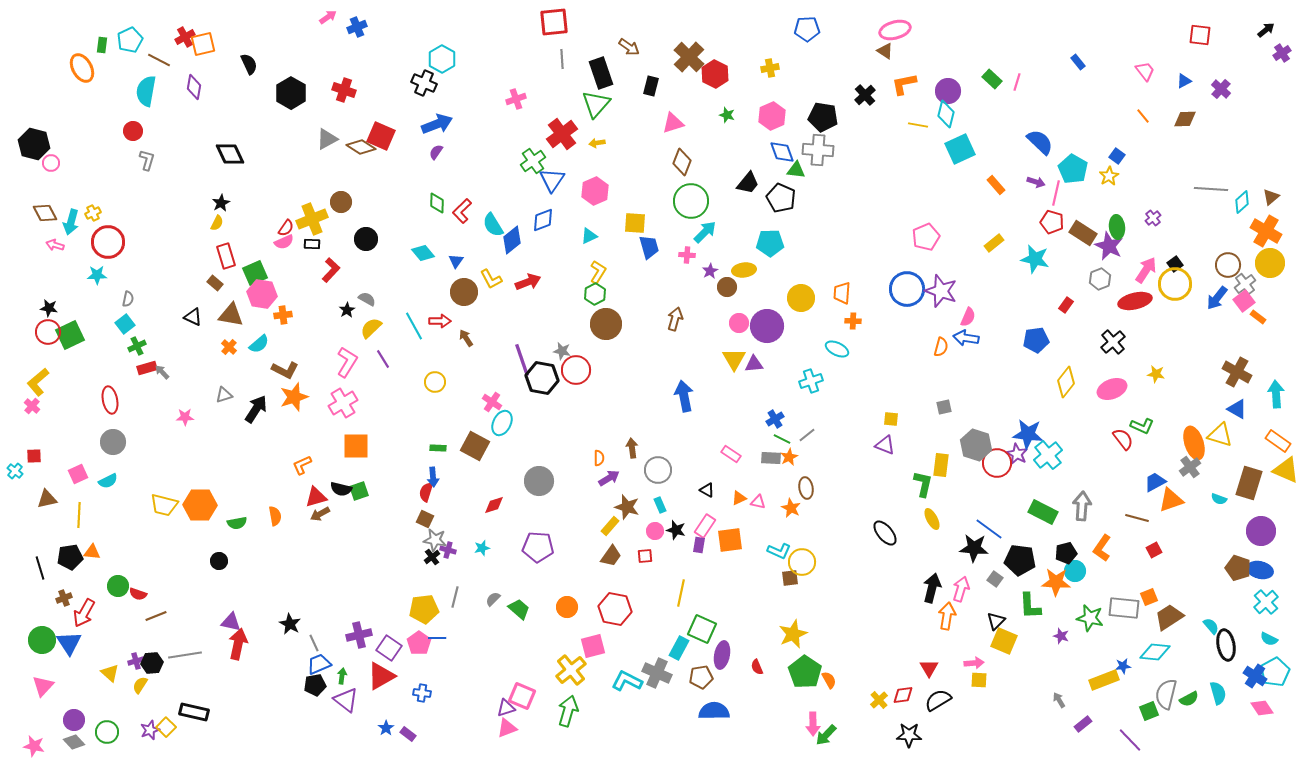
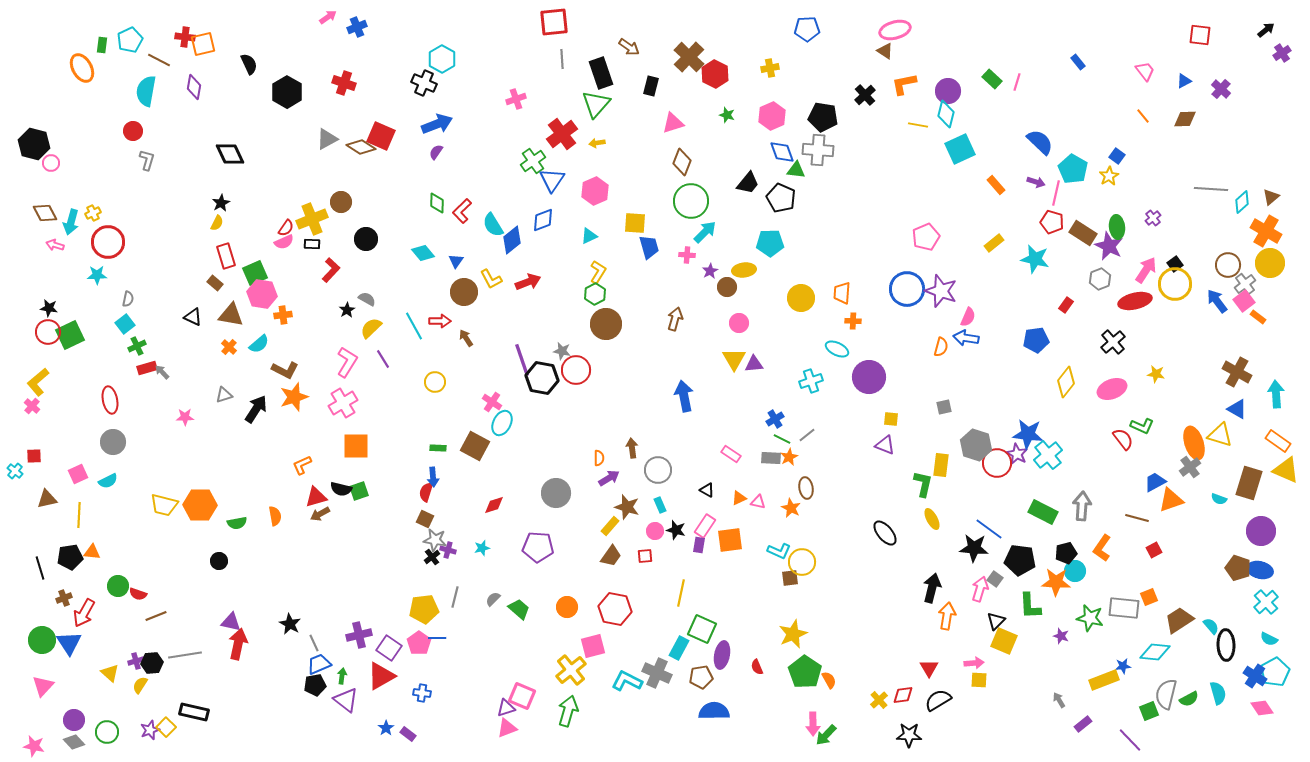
red cross at (185, 37): rotated 36 degrees clockwise
red cross at (344, 90): moved 7 px up
black hexagon at (291, 93): moved 4 px left, 1 px up
blue arrow at (1217, 298): moved 3 px down; rotated 105 degrees clockwise
purple circle at (767, 326): moved 102 px right, 51 px down
gray circle at (539, 481): moved 17 px right, 12 px down
pink arrow at (961, 589): moved 19 px right
brown trapezoid at (1169, 617): moved 10 px right, 3 px down
black ellipse at (1226, 645): rotated 8 degrees clockwise
